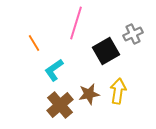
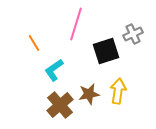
pink line: moved 1 px down
black square: rotated 12 degrees clockwise
